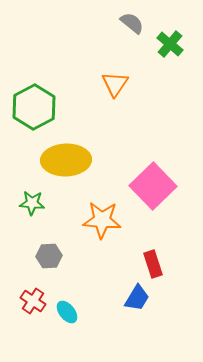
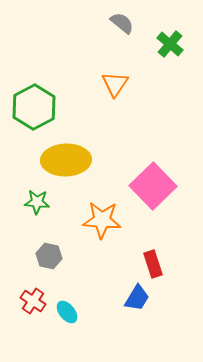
gray semicircle: moved 10 px left
green star: moved 5 px right, 1 px up
gray hexagon: rotated 15 degrees clockwise
